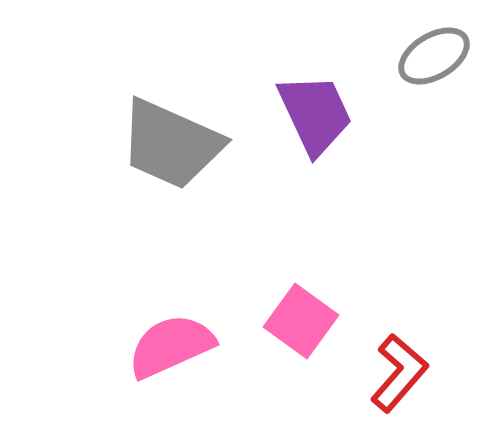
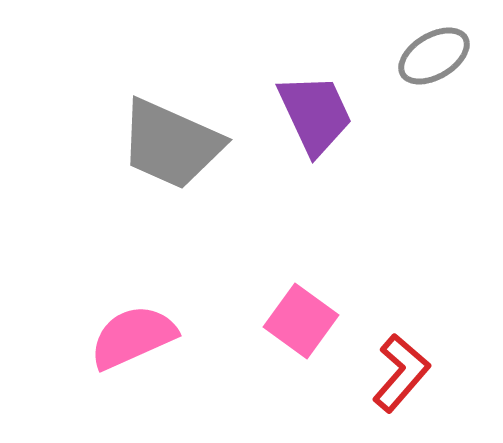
pink semicircle: moved 38 px left, 9 px up
red L-shape: moved 2 px right
